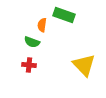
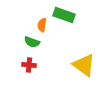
yellow triangle: rotated 10 degrees counterclockwise
